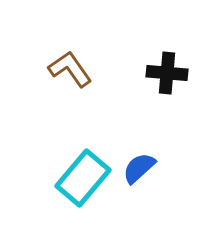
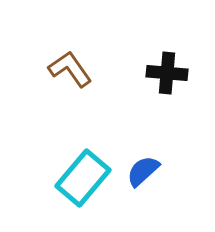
blue semicircle: moved 4 px right, 3 px down
